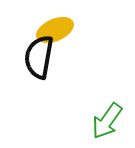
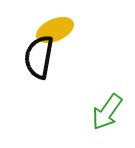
green arrow: moved 9 px up
